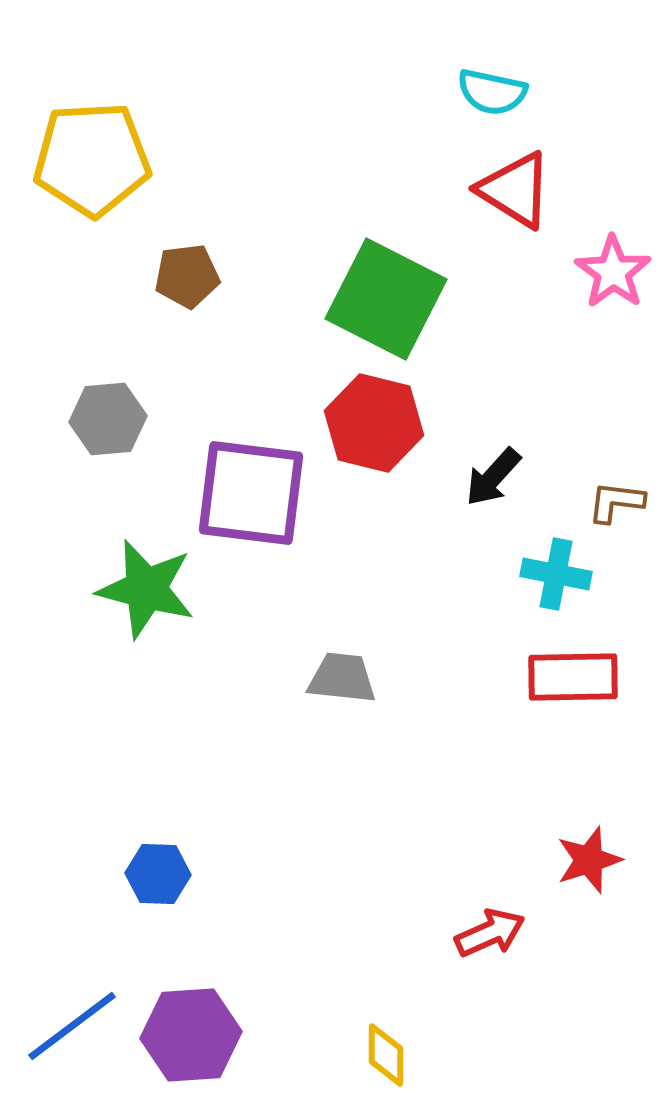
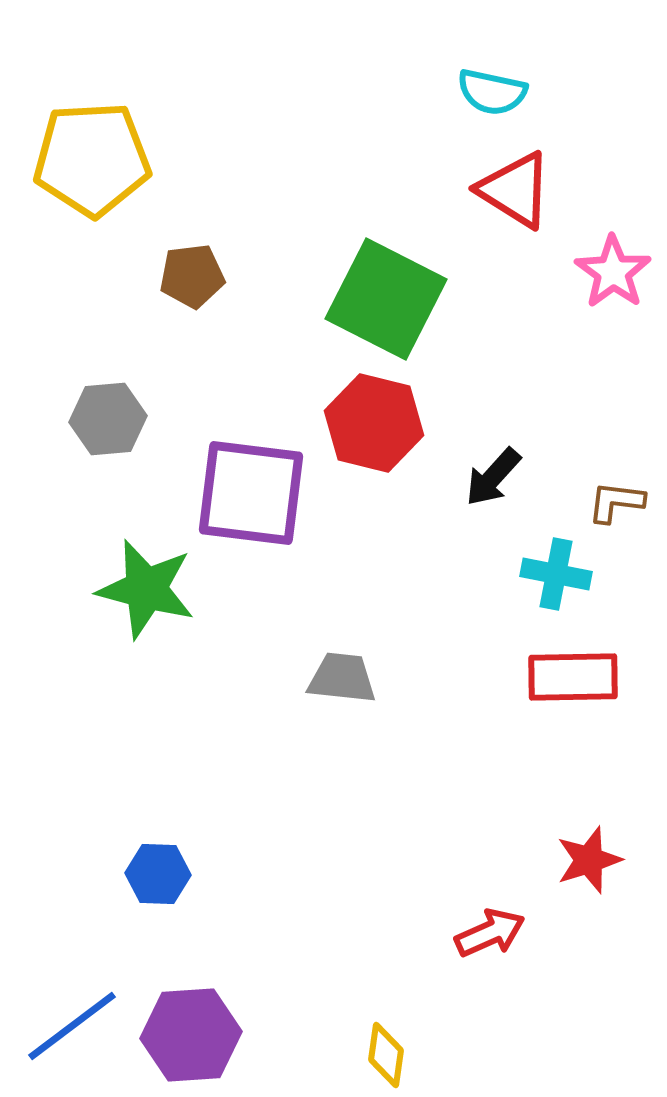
brown pentagon: moved 5 px right
yellow diamond: rotated 8 degrees clockwise
